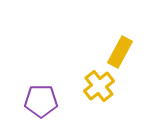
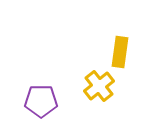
yellow rectangle: rotated 20 degrees counterclockwise
